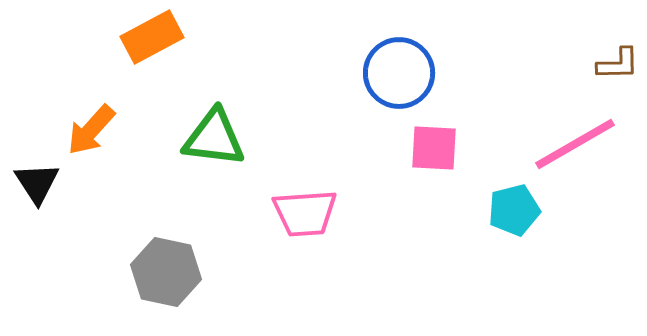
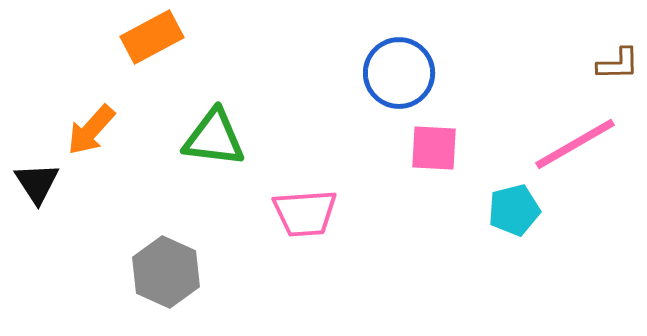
gray hexagon: rotated 12 degrees clockwise
